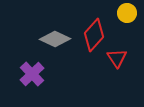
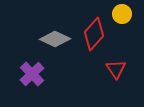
yellow circle: moved 5 px left, 1 px down
red diamond: moved 1 px up
red triangle: moved 1 px left, 11 px down
